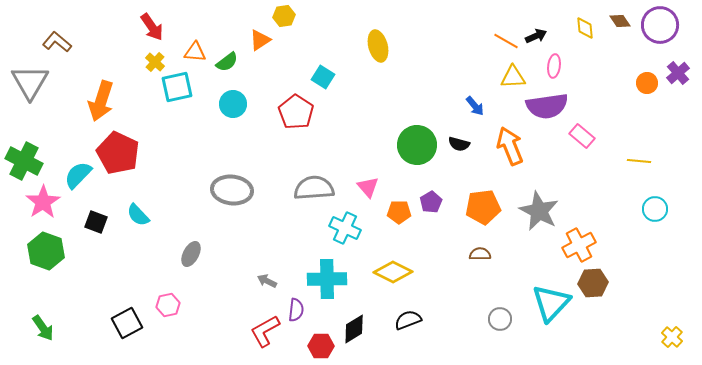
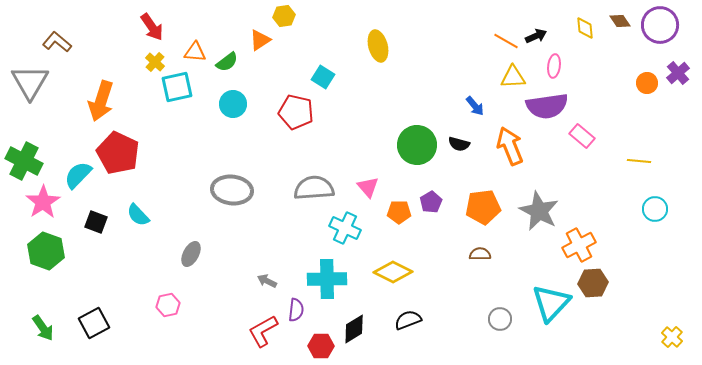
red pentagon at (296, 112): rotated 20 degrees counterclockwise
black square at (127, 323): moved 33 px left
red L-shape at (265, 331): moved 2 px left
